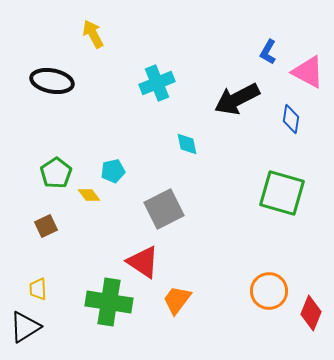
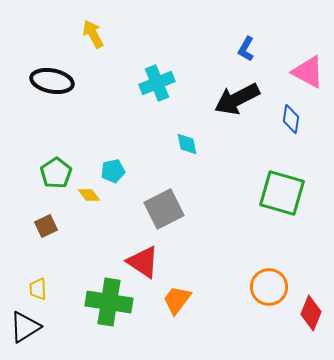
blue L-shape: moved 22 px left, 3 px up
orange circle: moved 4 px up
